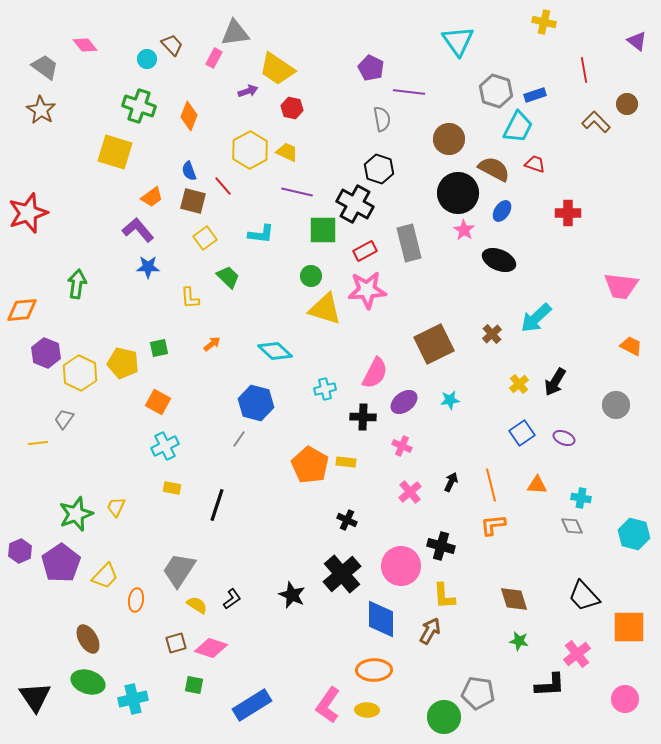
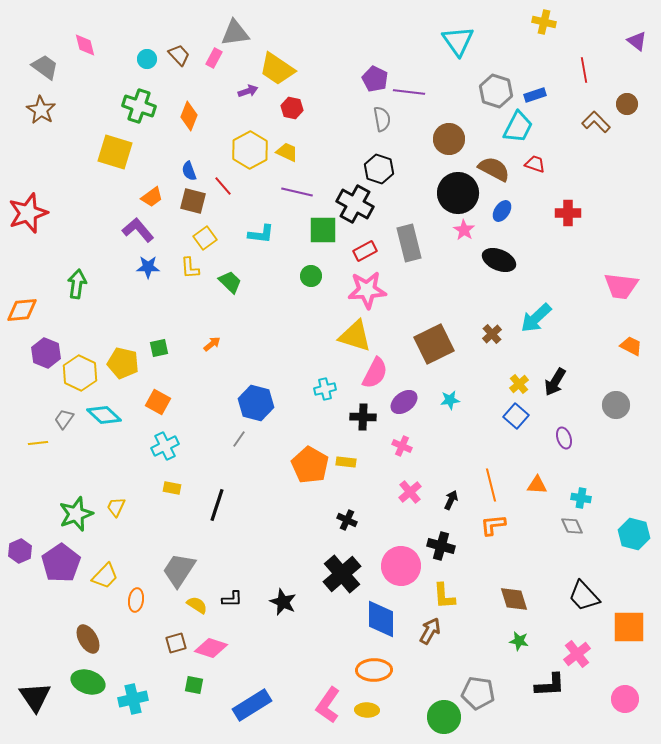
pink diamond at (85, 45): rotated 25 degrees clockwise
brown trapezoid at (172, 45): moved 7 px right, 10 px down
purple pentagon at (371, 68): moved 4 px right, 11 px down
green trapezoid at (228, 277): moved 2 px right, 5 px down
yellow L-shape at (190, 298): moved 30 px up
yellow triangle at (325, 309): moved 30 px right, 27 px down
cyan diamond at (275, 351): moved 171 px left, 64 px down
blue square at (522, 433): moved 6 px left, 17 px up; rotated 15 degrees counterclockwise
purple ellipse at (564, 438): rotated 50 degrees clockwise
black arrow at (451, 482): moved 18 px down
black star at (292, 595): moved 9 px left, 7 px down
black L-shape at (232, 599): rotated 35 degrees clockwise
